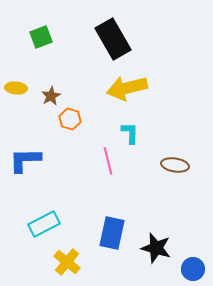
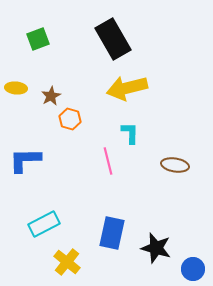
green square: moved 3 px left, 2 px down
